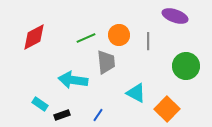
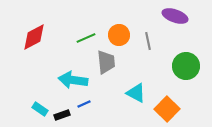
gray line: rotated 12 degrees counterclockwise
cyan rectangle: moved 5 px down
blue line: moved 14 px left, 11 px up; rotated 32 degrees clockwise
